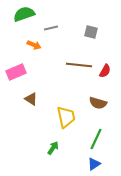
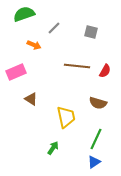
gray line: moved 3 px right; rotated 32 degrees counterclockwise
brown line: moved 2 px left, 1 px down
blue triangle: moved 2 px up
